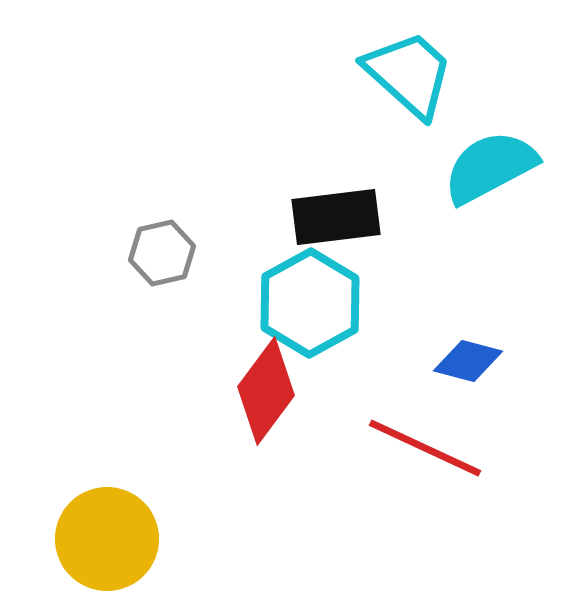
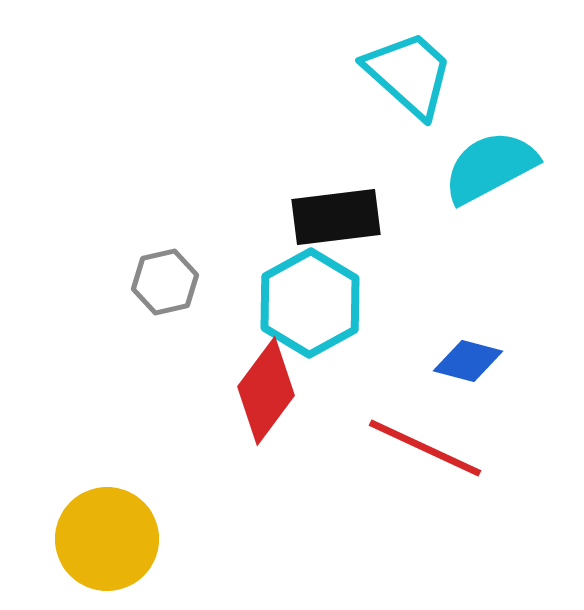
gray hexagon: moved 3 px right, 29 px down
